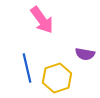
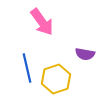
pink arrow: moved 2 px down
yellow hexagon: moved 1 px left, 1 px down
